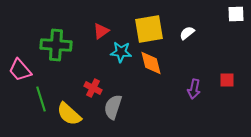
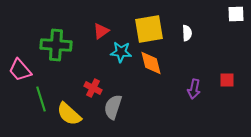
white semicircle: rotated 126 degrees clockwise
